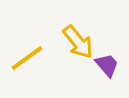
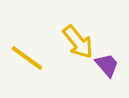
yellow line: rotated 72 degrees clockwise
